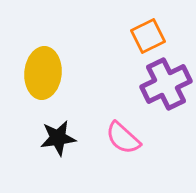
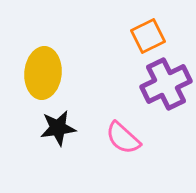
black star: moved 10 px up
